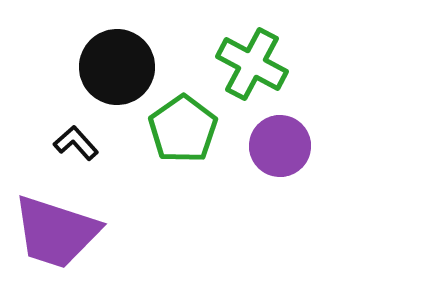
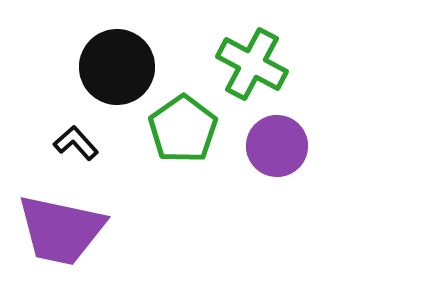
purple circle: moved 3 px left
purple trapezoid: moved 5 px right, 2 px up; rotated 6 degrees counterclockwise
